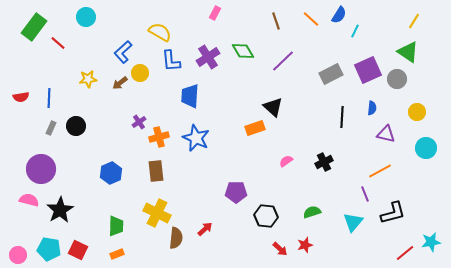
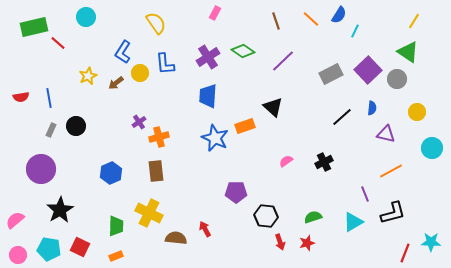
green rectangle at (34, 27): rotated 40 degrees clockwise
yellow semicircle at (160, 32): moved 4 px left, 9 px up; rotated 25 degrees clockwise
green diamond at (243, 51): rotated 25 degrees counterclockwise
blue L-shape at (123, 52): rotated 15 degrees counterclockwise
blue L-shape at (171, 61): moved 6 px left, 3 px down
purple square at (368, 70): rotated 20 degrees counterclockwise
yellow star at (88, 79): moved 3 px up; rotated 18 degrees counterclockwise
brown arrow at (120, 83): moved 4 px left
blue trapezoid at (190, 96): moved 18 px right
blue line at (49, 98): rotated 12 degrees counterclockwise
black line at (342, 117): rotated 45 degrees clockwise
gray rectangle at (51, 128): moved 2 px down
orange rectangle at (255, 128): moved 10 px left, 2 px up
blue star at (196, 138): moved 19 px right
cyan circle at (426, 148): moved 6 px right
orange line at (380, 171): moved 11 px right
pink semicircle at (29, 200): moved 14 px left, 20 px down; rotated 54 degrees counterclockwise
green semicircle at (312, 212): moved 1 px right, 5 px down
yellow cross at (157, 213): moved 8 px left
cyan triangle at (353, 222): rotated 20 degrees clockwise
red arrow at (205, 229): rotated 77 degrees counterclockwise
brown semicircle at (176, 238): rotated 90 degrees counterclockwise
cyan star at (431, 242): rotated 12 degrees clockwise
red star at (305, 245): moved 2 px right, 2 px up
red arrow at (280, 249): moved 7 px up; rotated 28 degrees clockwise
red square at (78, 250): moved 2 px right, 3 px up
red line at (405, 253): rotated 30 degrees counterclockwise
orange rectangle at (117, 254): moved 1 px left, 2 px down
